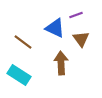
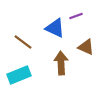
purple line: moved 1 px down
brown triangle: moved 5 px right, 8 px down; rotated 30 degrees counterclockwise
cyan rectangle: rotated 55 degrees counterclockwise
